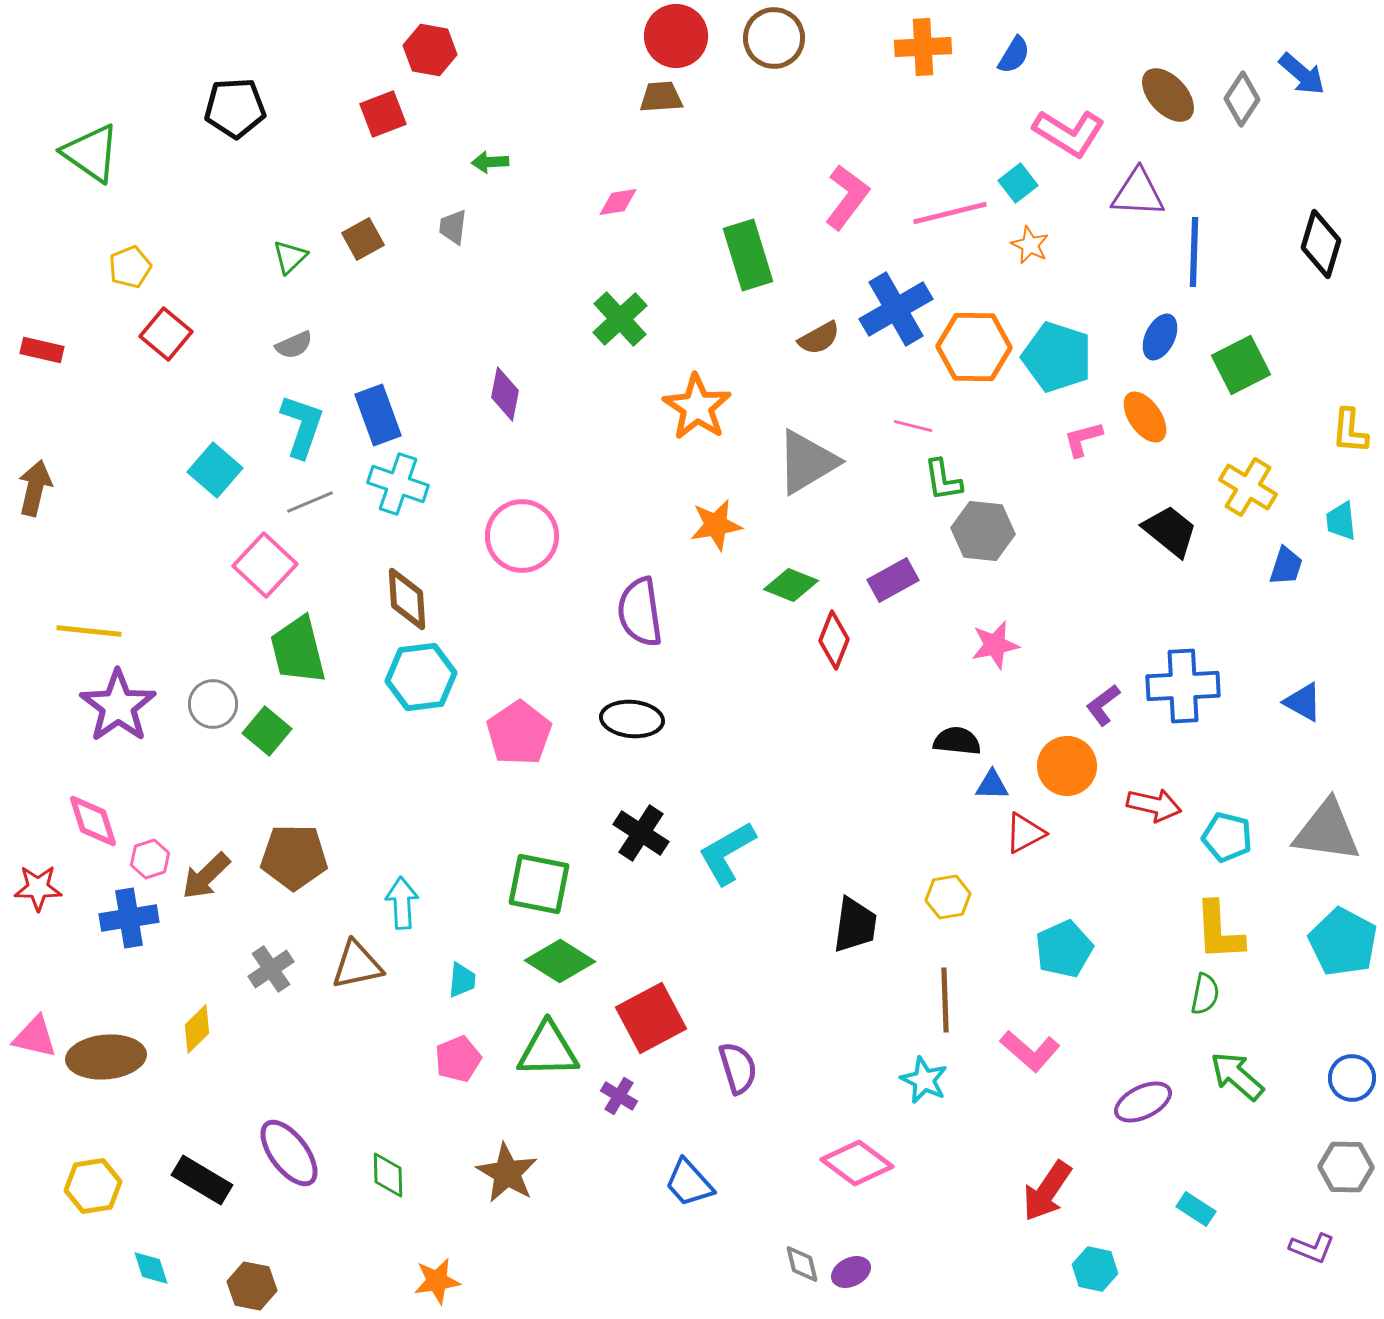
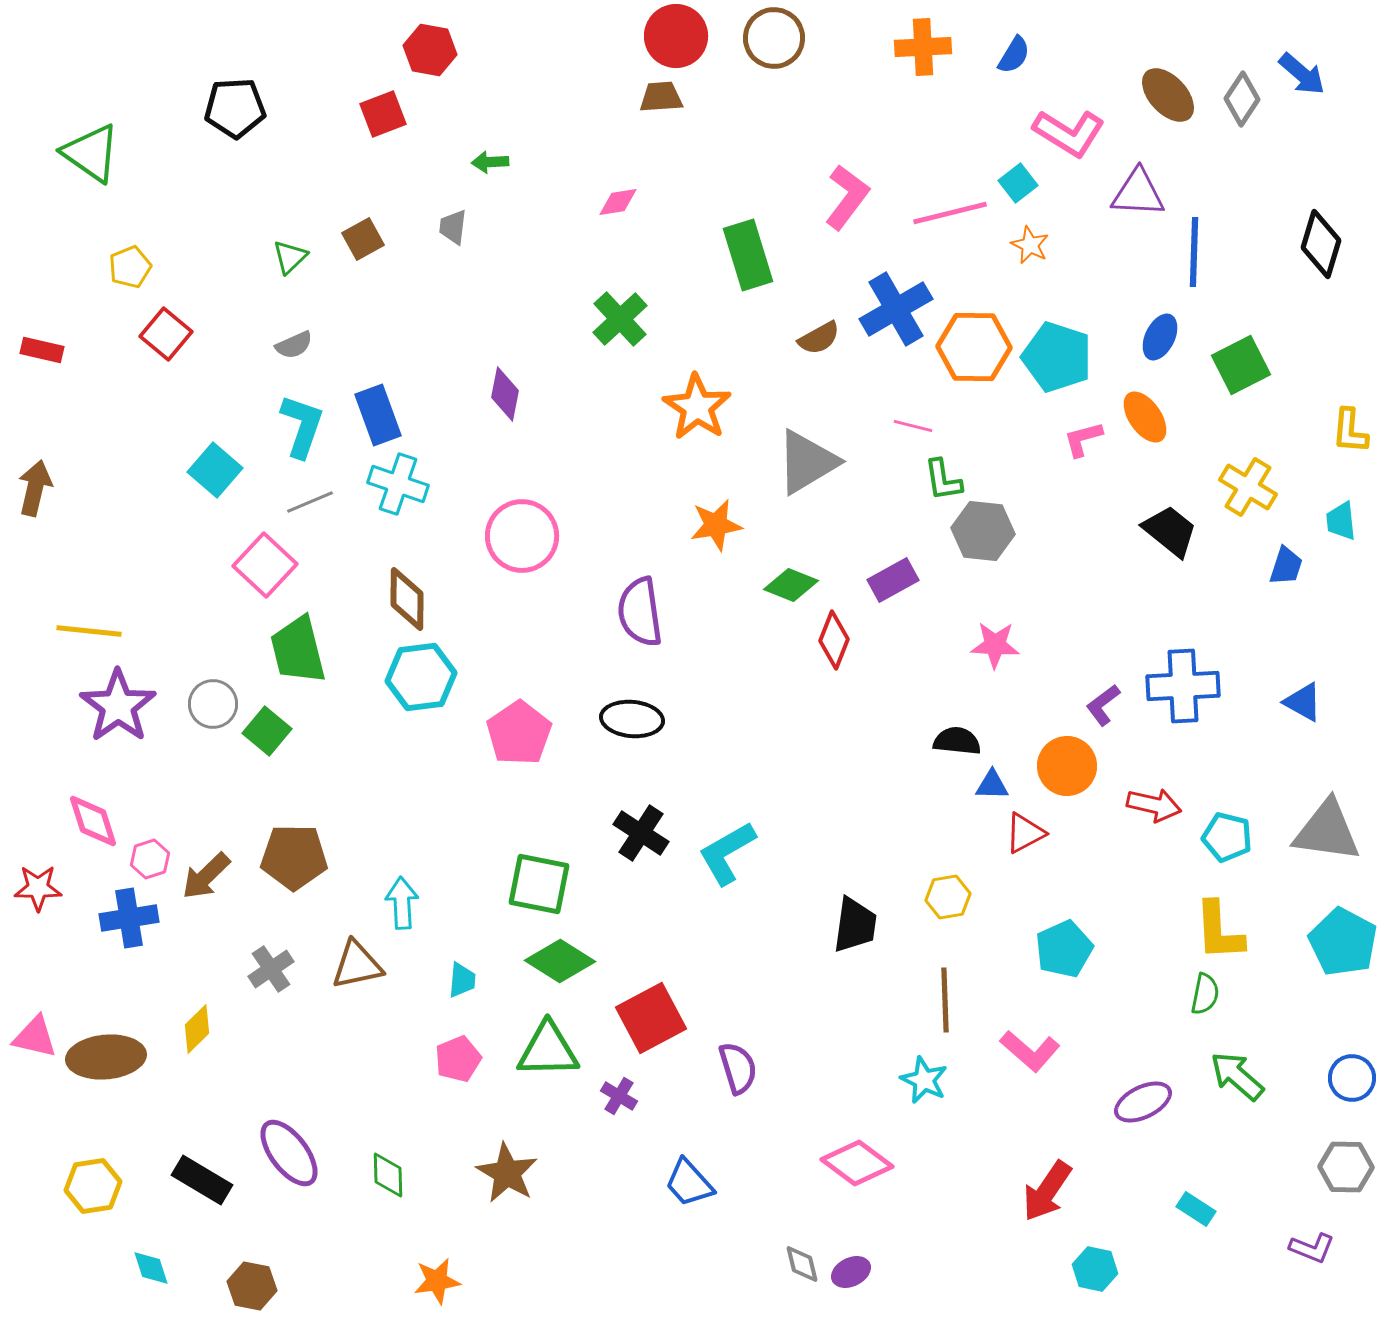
brown diamond at (407, 599): rotated 4 degrees clockwise
pink star at (995, 645): rotated 15 degrees clockwise
